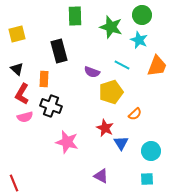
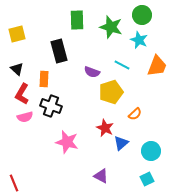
green rectangle: moved 2 px right, 4 px down
blue triangle: rotated 21 degrees clockwise
cyan square: rotated 24 degrees counterclockwise
